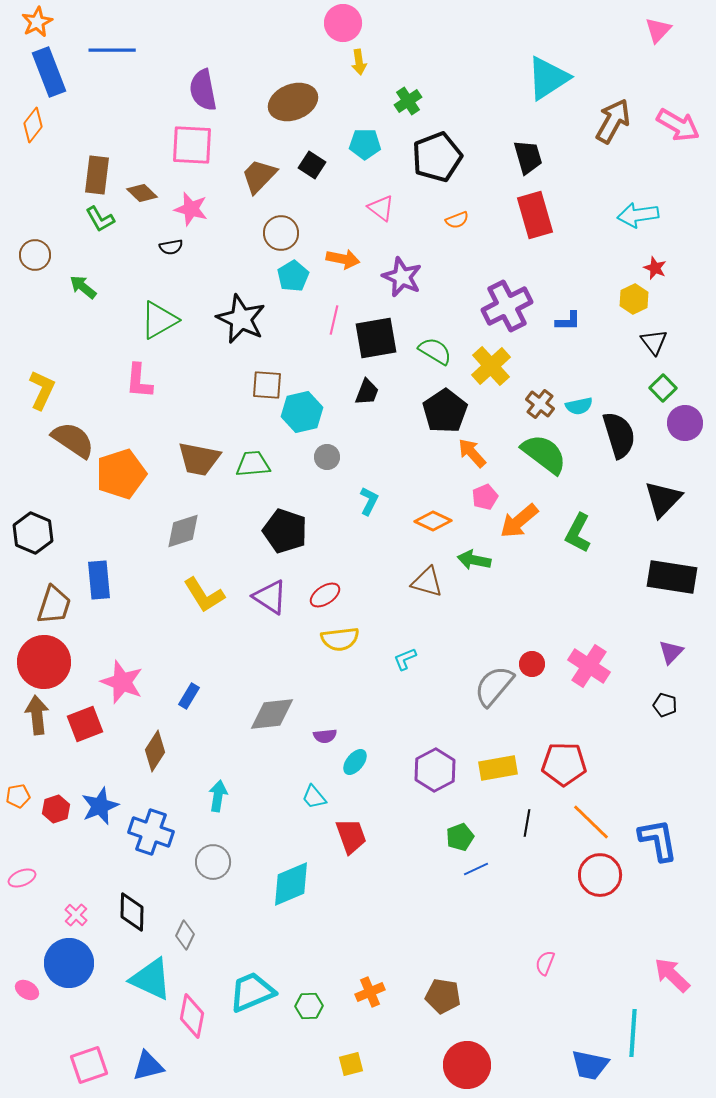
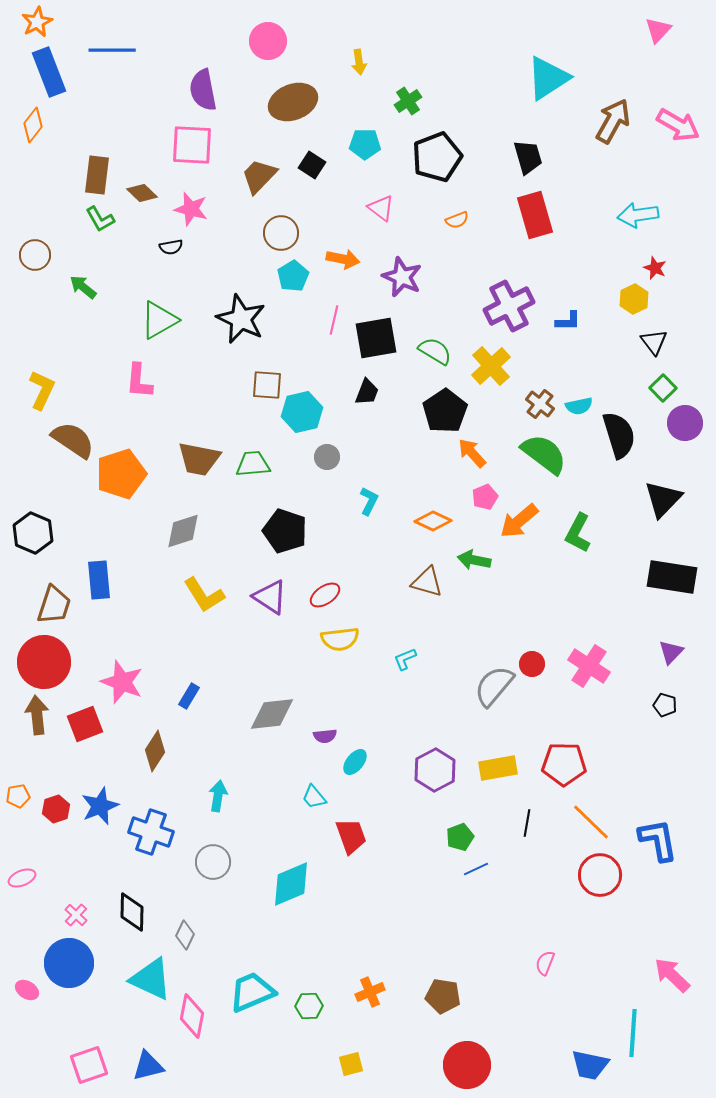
pink circle at (343, 23): moved 75 px left, 18 px down
purple cross at (507, 306): moved 2 px right
